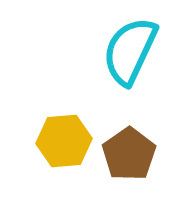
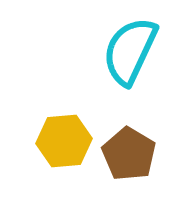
brown pentagon: rotated 6 degrees counterclockwise
